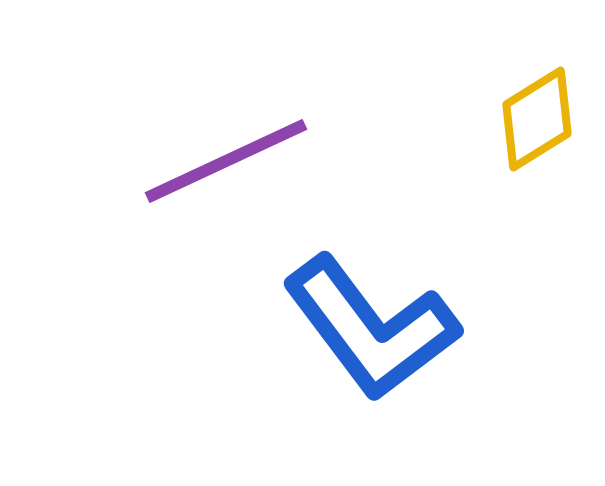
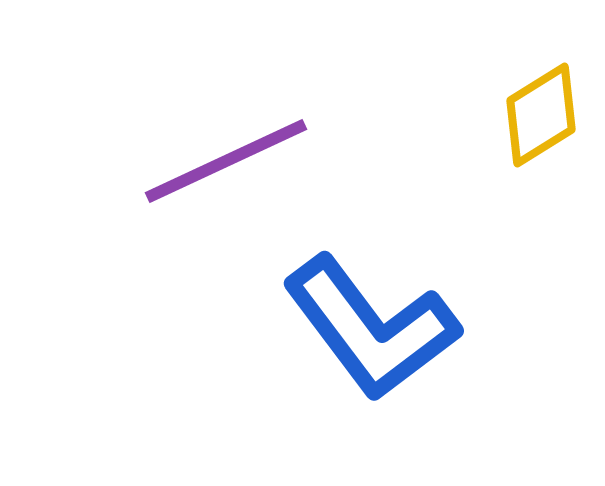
yellow diamond: moved 4 px right, 4 px up
